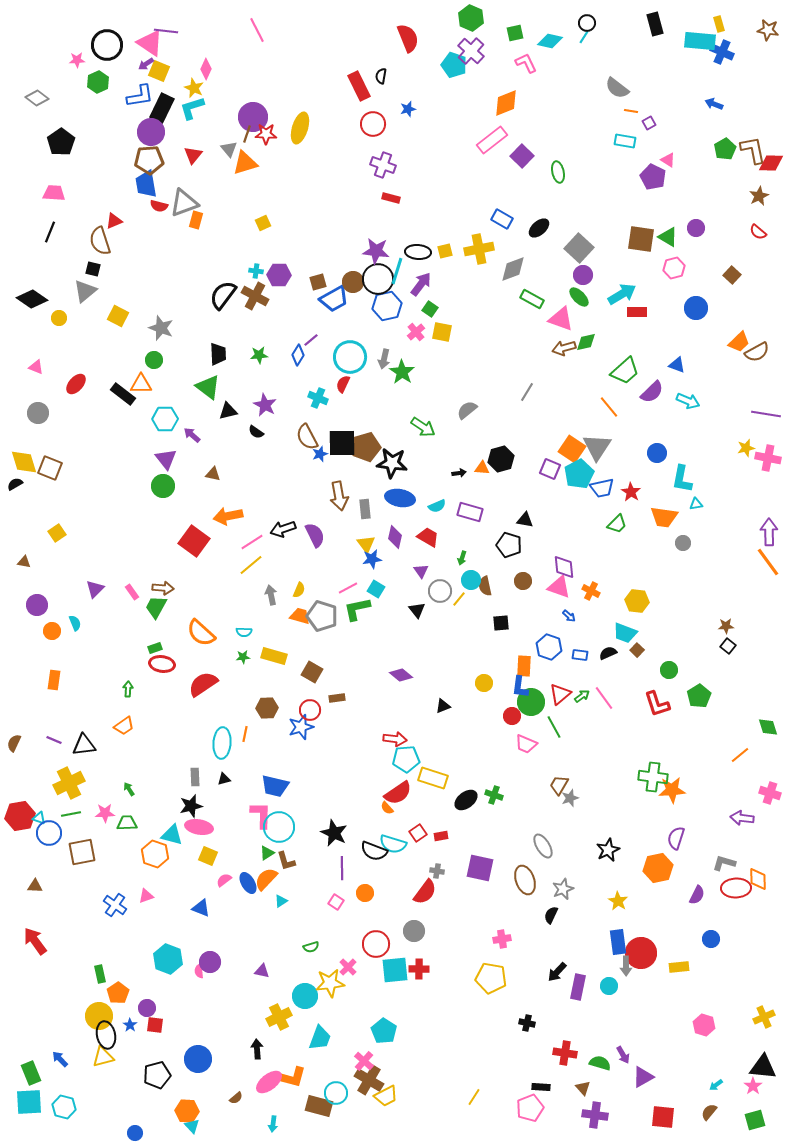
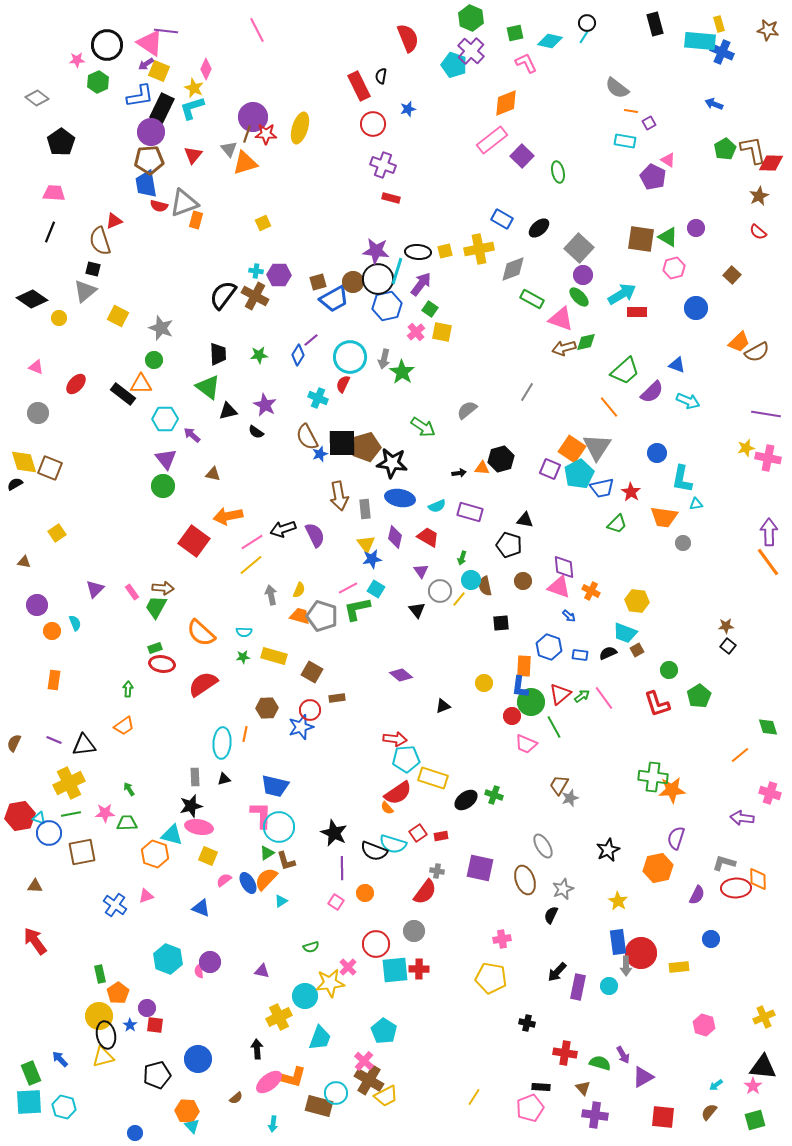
brown square at (637, 650): rotated 16 degrees clockwise
